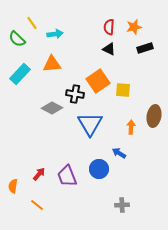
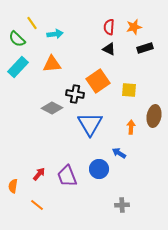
cyan rectangle: moved 2 px left, 7 px up
yellow square: moved 6 px right
